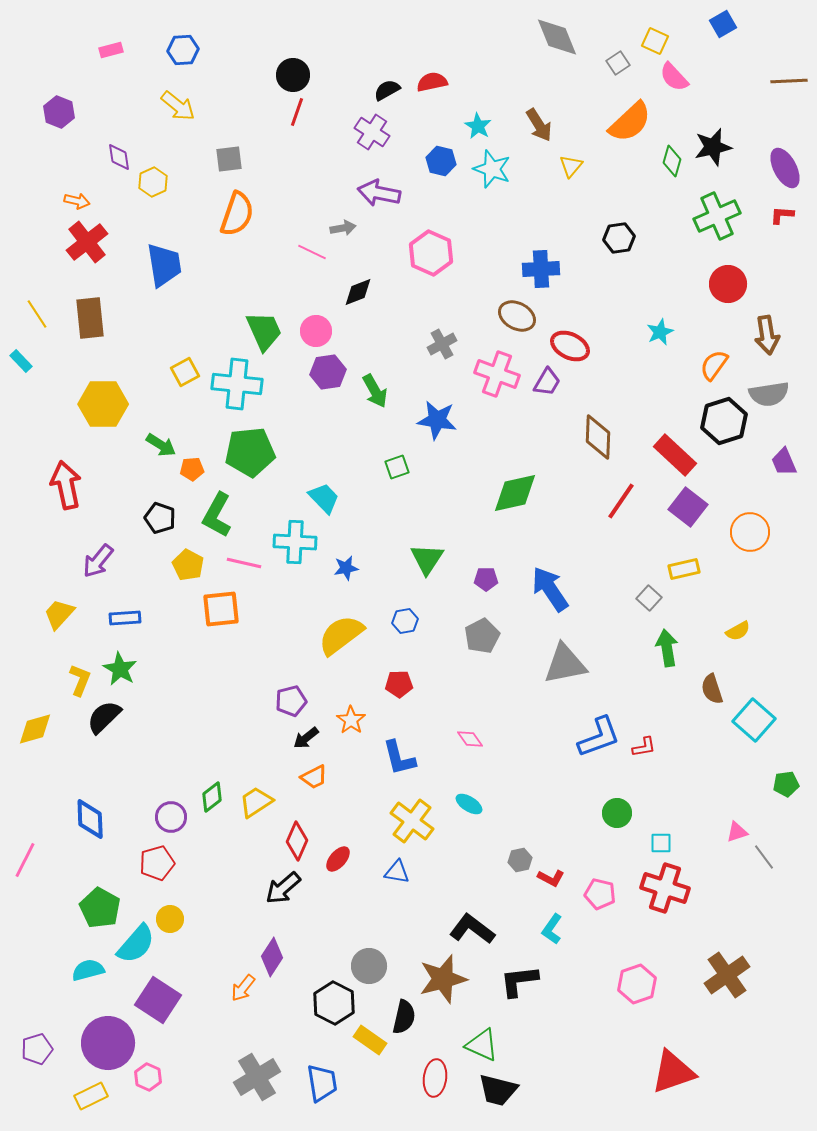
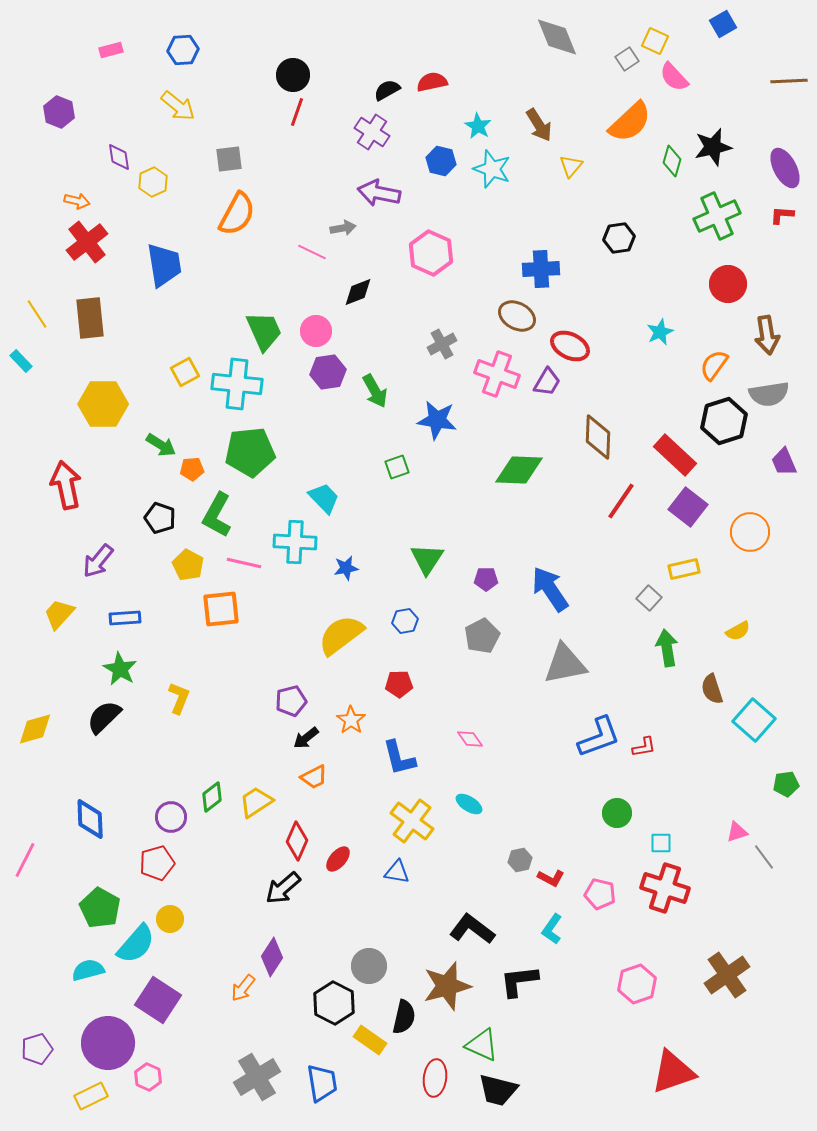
gray square at (618, 63): moved 9 px right, 4 px up
orange semicircle at (237, 214): rotated 9 degrees clockwise
green diamond at (515, 493): moved 4 px right, 23 px up; rotated 15 degrees clockwise
yellow L-shape at (80, 680): moved 99 px right, 18 px down
brown star at (443, 979): moved 4 px right, 7 px down
